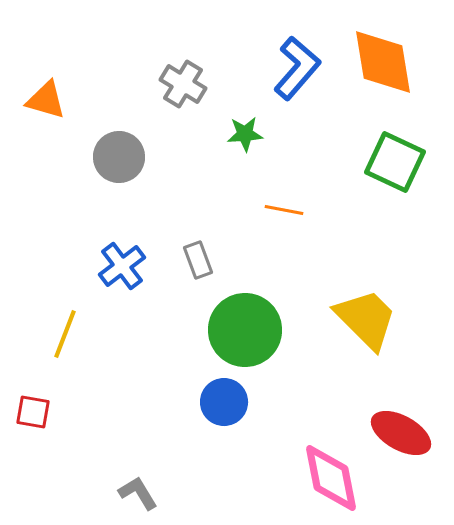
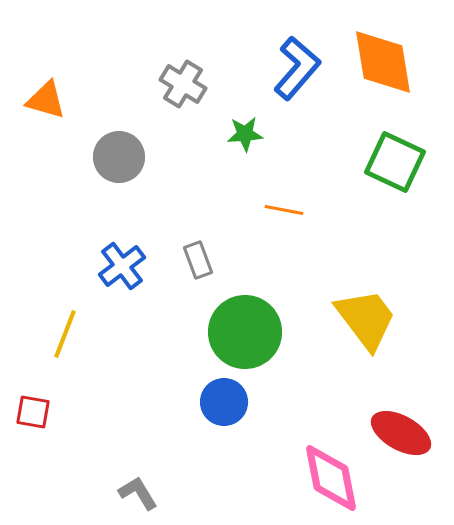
yellow trapezoid: rotated 8 degrees clockwise
green circle: moved 2 px down
